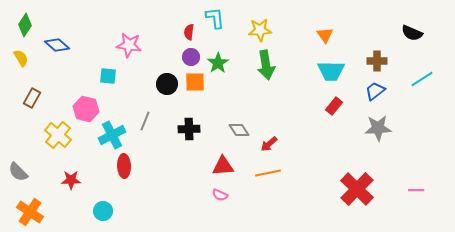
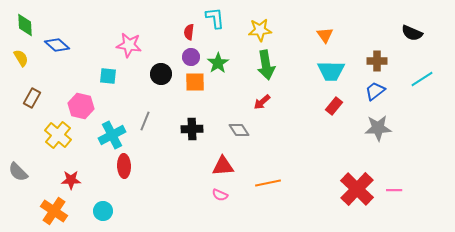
green diamond: rotated 35 degrees counterclockwise
black circle: moved 6 px left, 10 px up
pink hexagon: moved 5 px left, 3 px up
black cross: moved 3 px right
red arrow: moved 7 px left, 42 px up
orange line: moved 10 px down
pink line: moved 22 px left
orange cross: moved 24 px right, 1 px up
